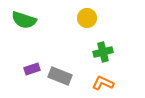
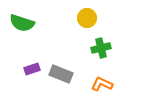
green semicircle: moved 2 px left, 3 px down
green cross: moved 2 px left, 4 px up
gray rectangle: moved 1 px right, 2 px up
orange L-shape: moved 1 px left, 1 px down
